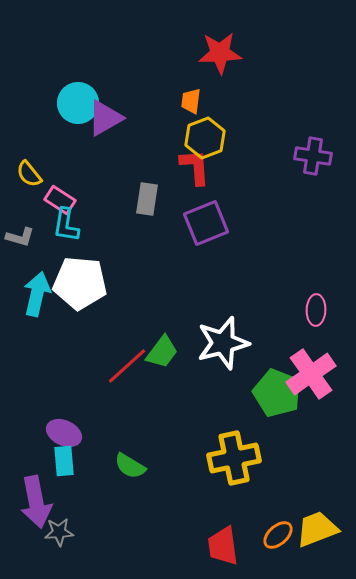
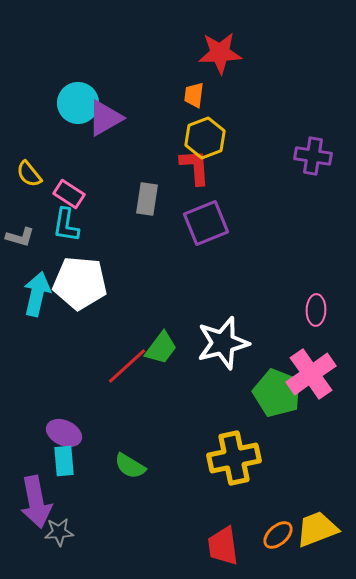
orange trapezoid: moved 3 px right, 6 px up
pink rectangle: moved 9 px right, 6 px up
green trapezoid: moved 1 px left, 4 px up
